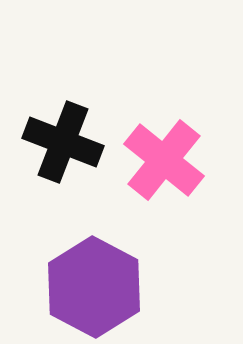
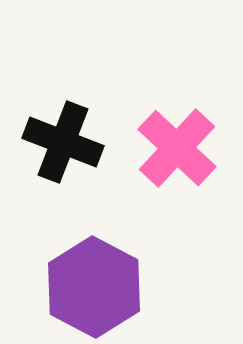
pink cross: moved 13 px right, 12 px up; rotated 4 degrees clockwise
